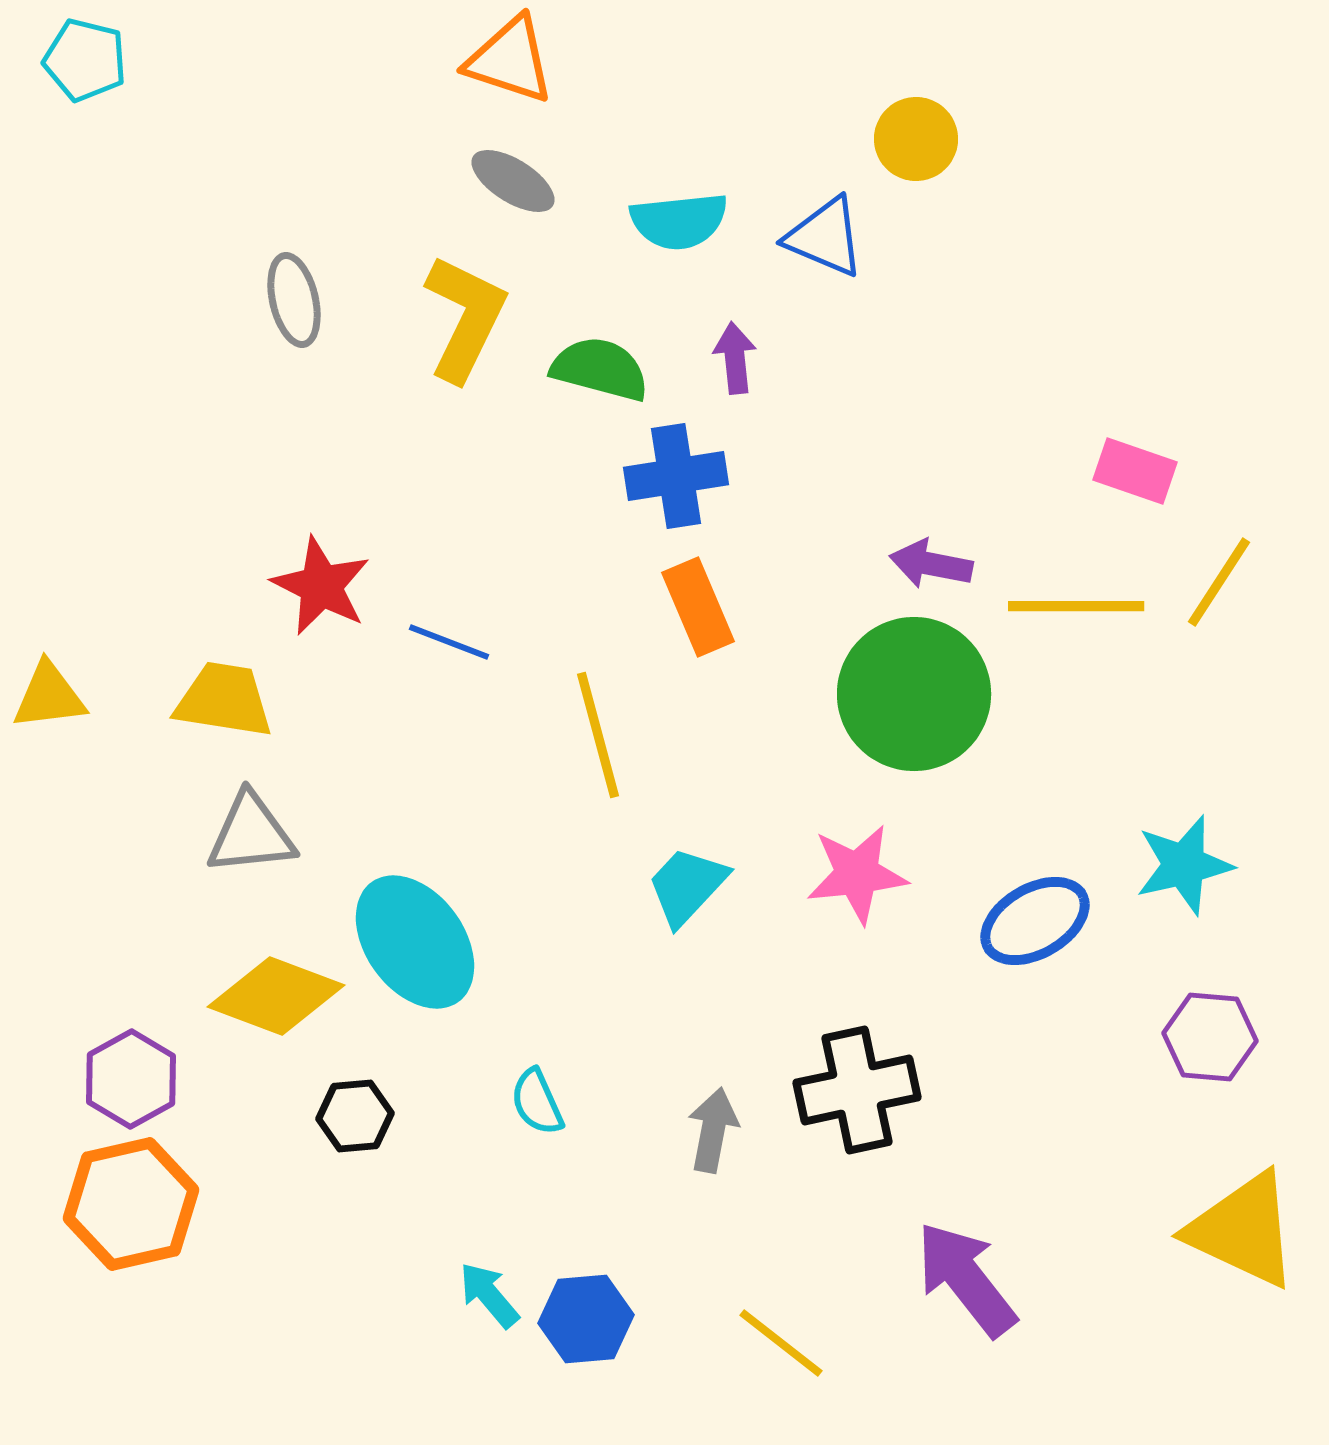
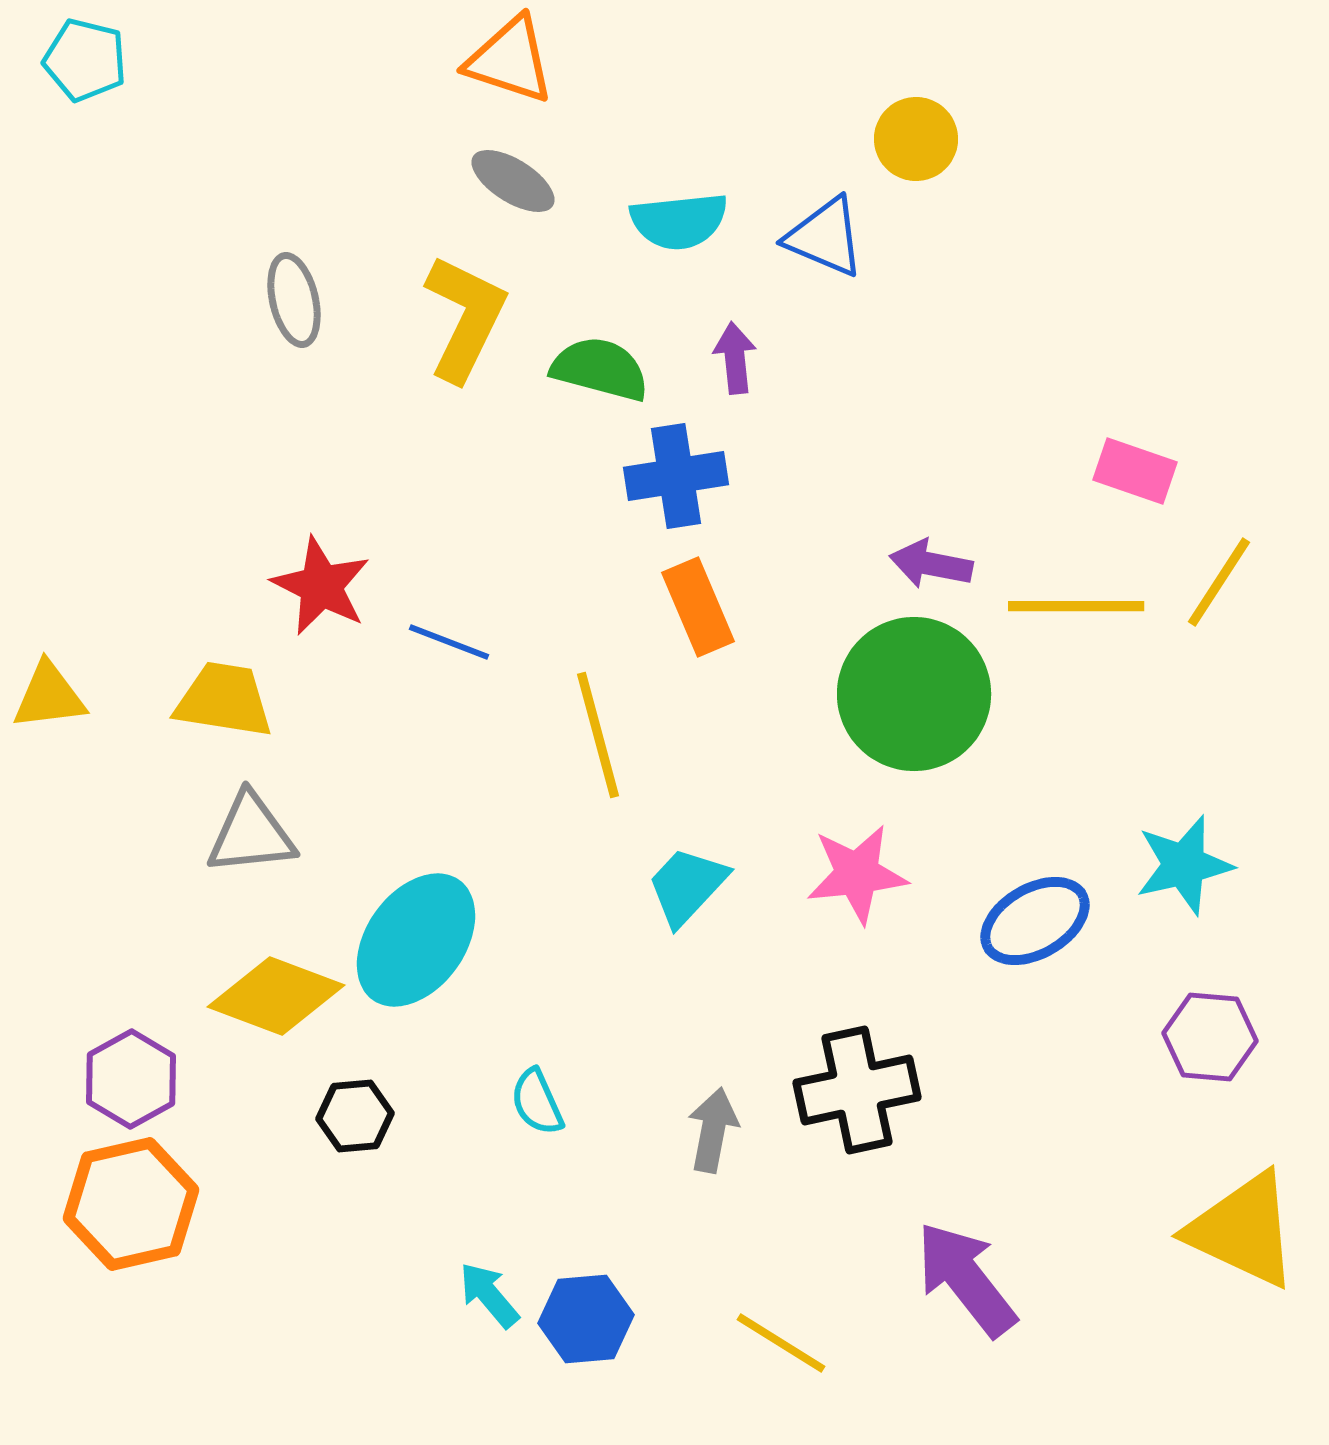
cyan ellipse at (415, 942): moved 1 px right, 2 px up; rotated 72 degrees clockwise
yellow line at (781, 1343): rotated 6 degrees counterclockwise
